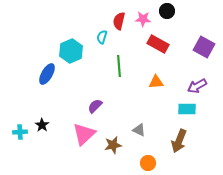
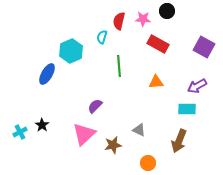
cyan cross: rotated 24 degrees counterclockwise
